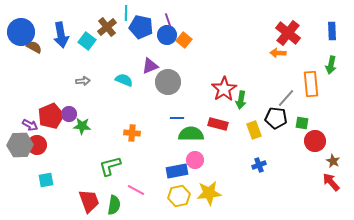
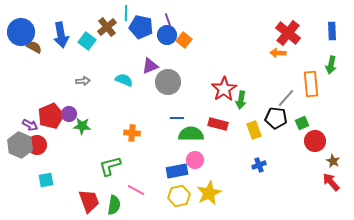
green square at (302, 123): rotated 32 degrees counterclockwise
gray hexagon at (20, 145): rotated 25 degrees clockwise
yellow star at (209, 193): rotated 20 degrees counterclockwise
